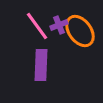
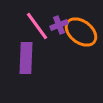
orange ellipse: moved 1 px right, 1 px down; rotated 16 degrees counterclockwise
purple rectangle: moved 15 px left, 7 px up
